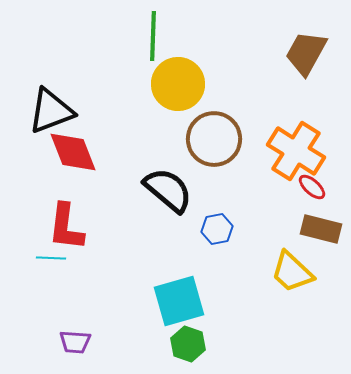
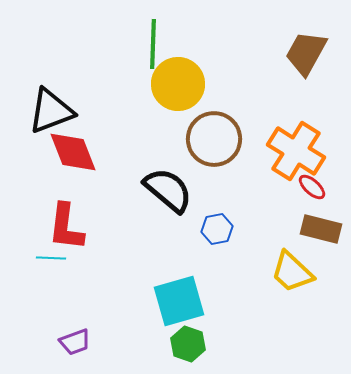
green line: moved 8 px down
purple trapezoid: rotated 24 degrees counterclockwise
